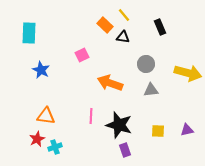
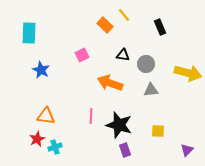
black triangle: moved 18 px down
purple triangle: moved 20 px down; rotated 32 degrees counterclockwise
